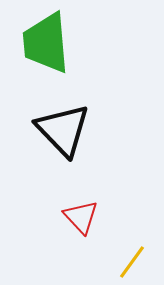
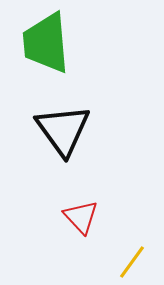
black triangle: rotated 8 degrees clockwise
